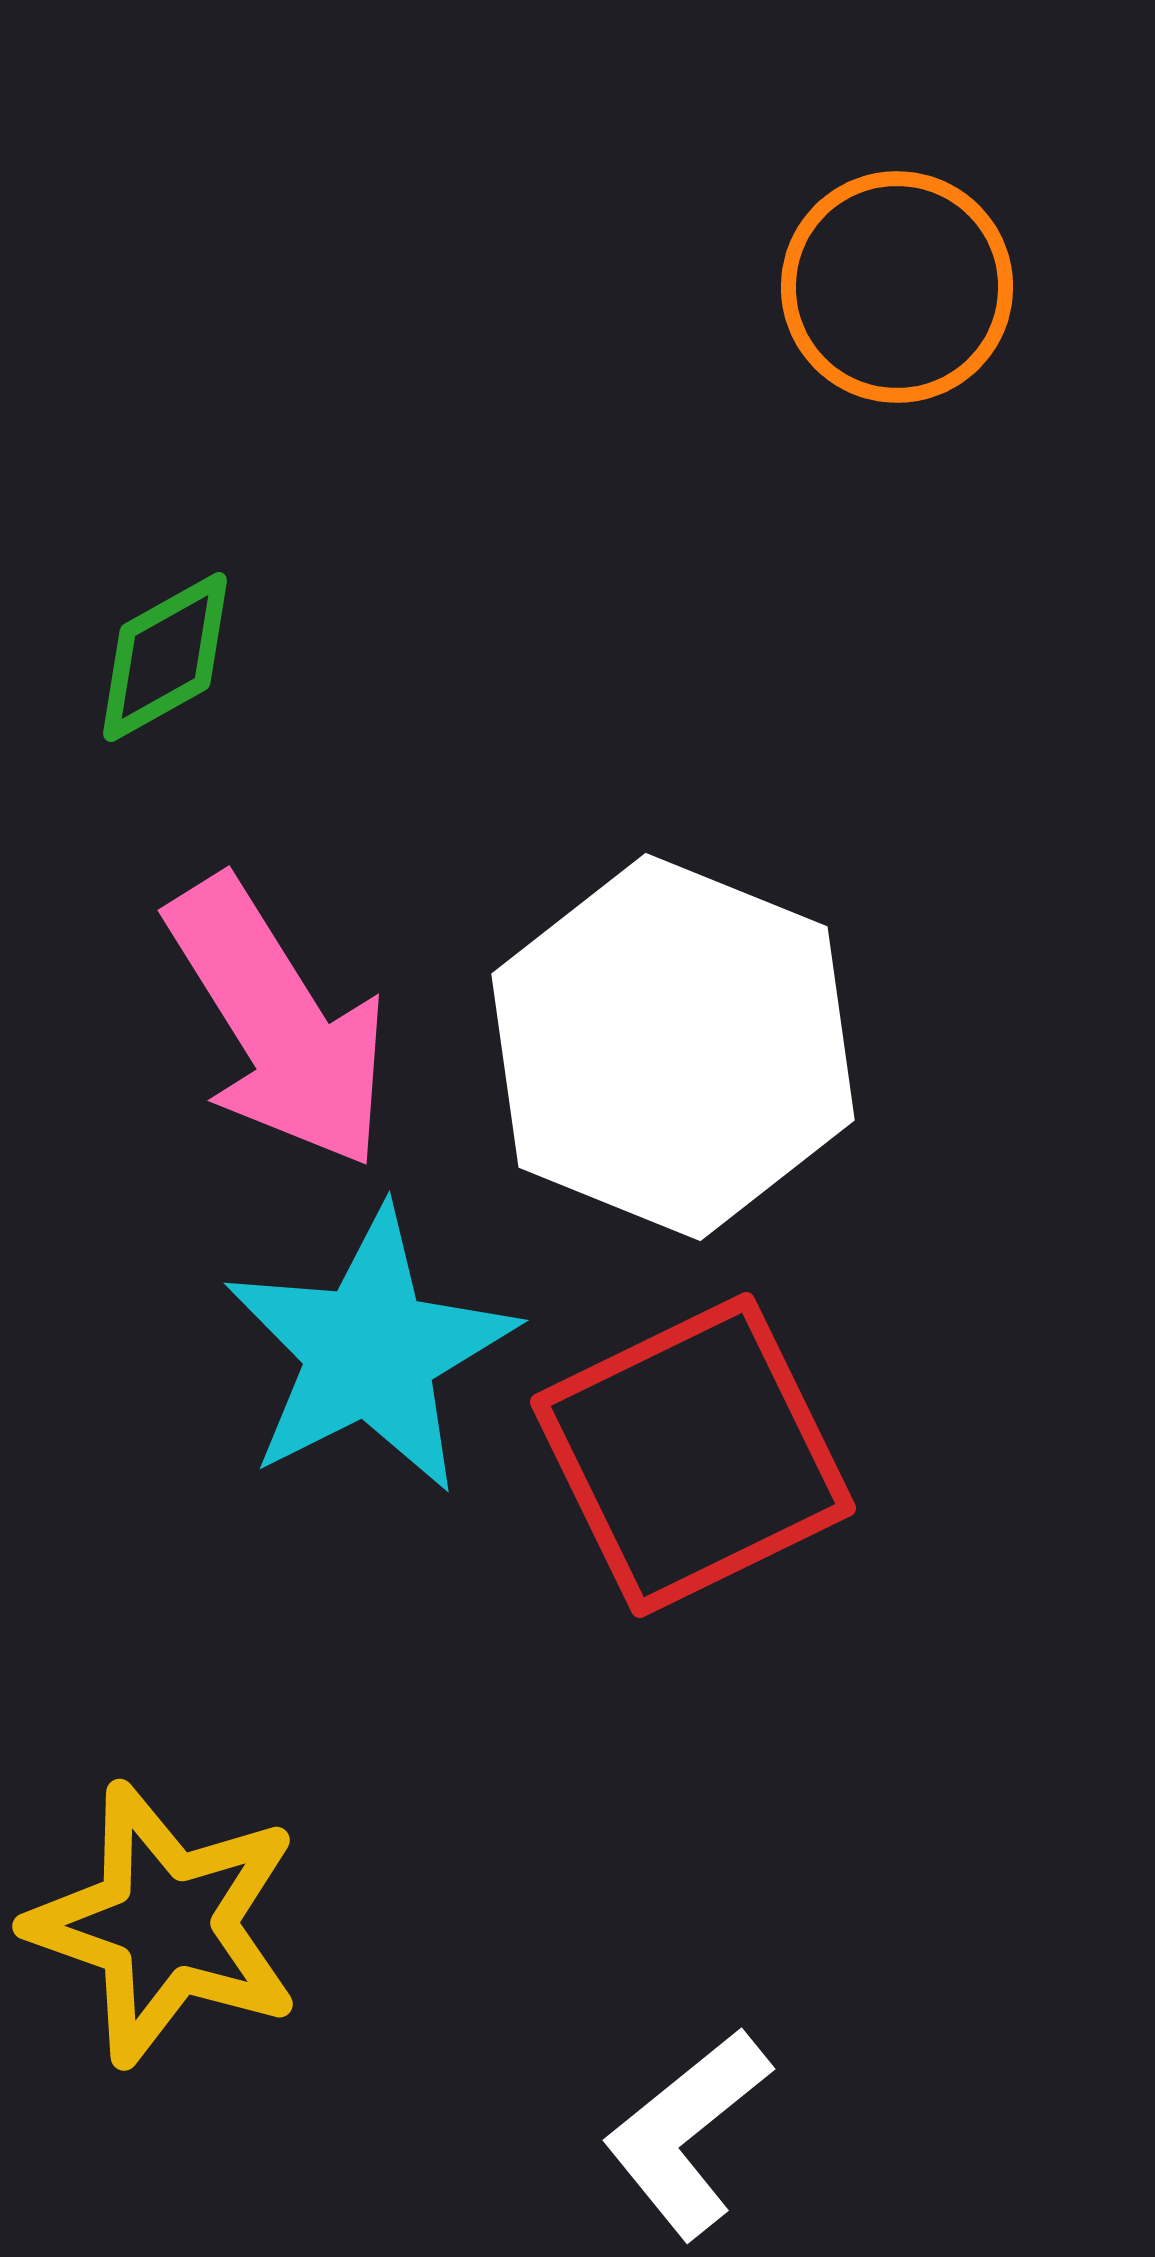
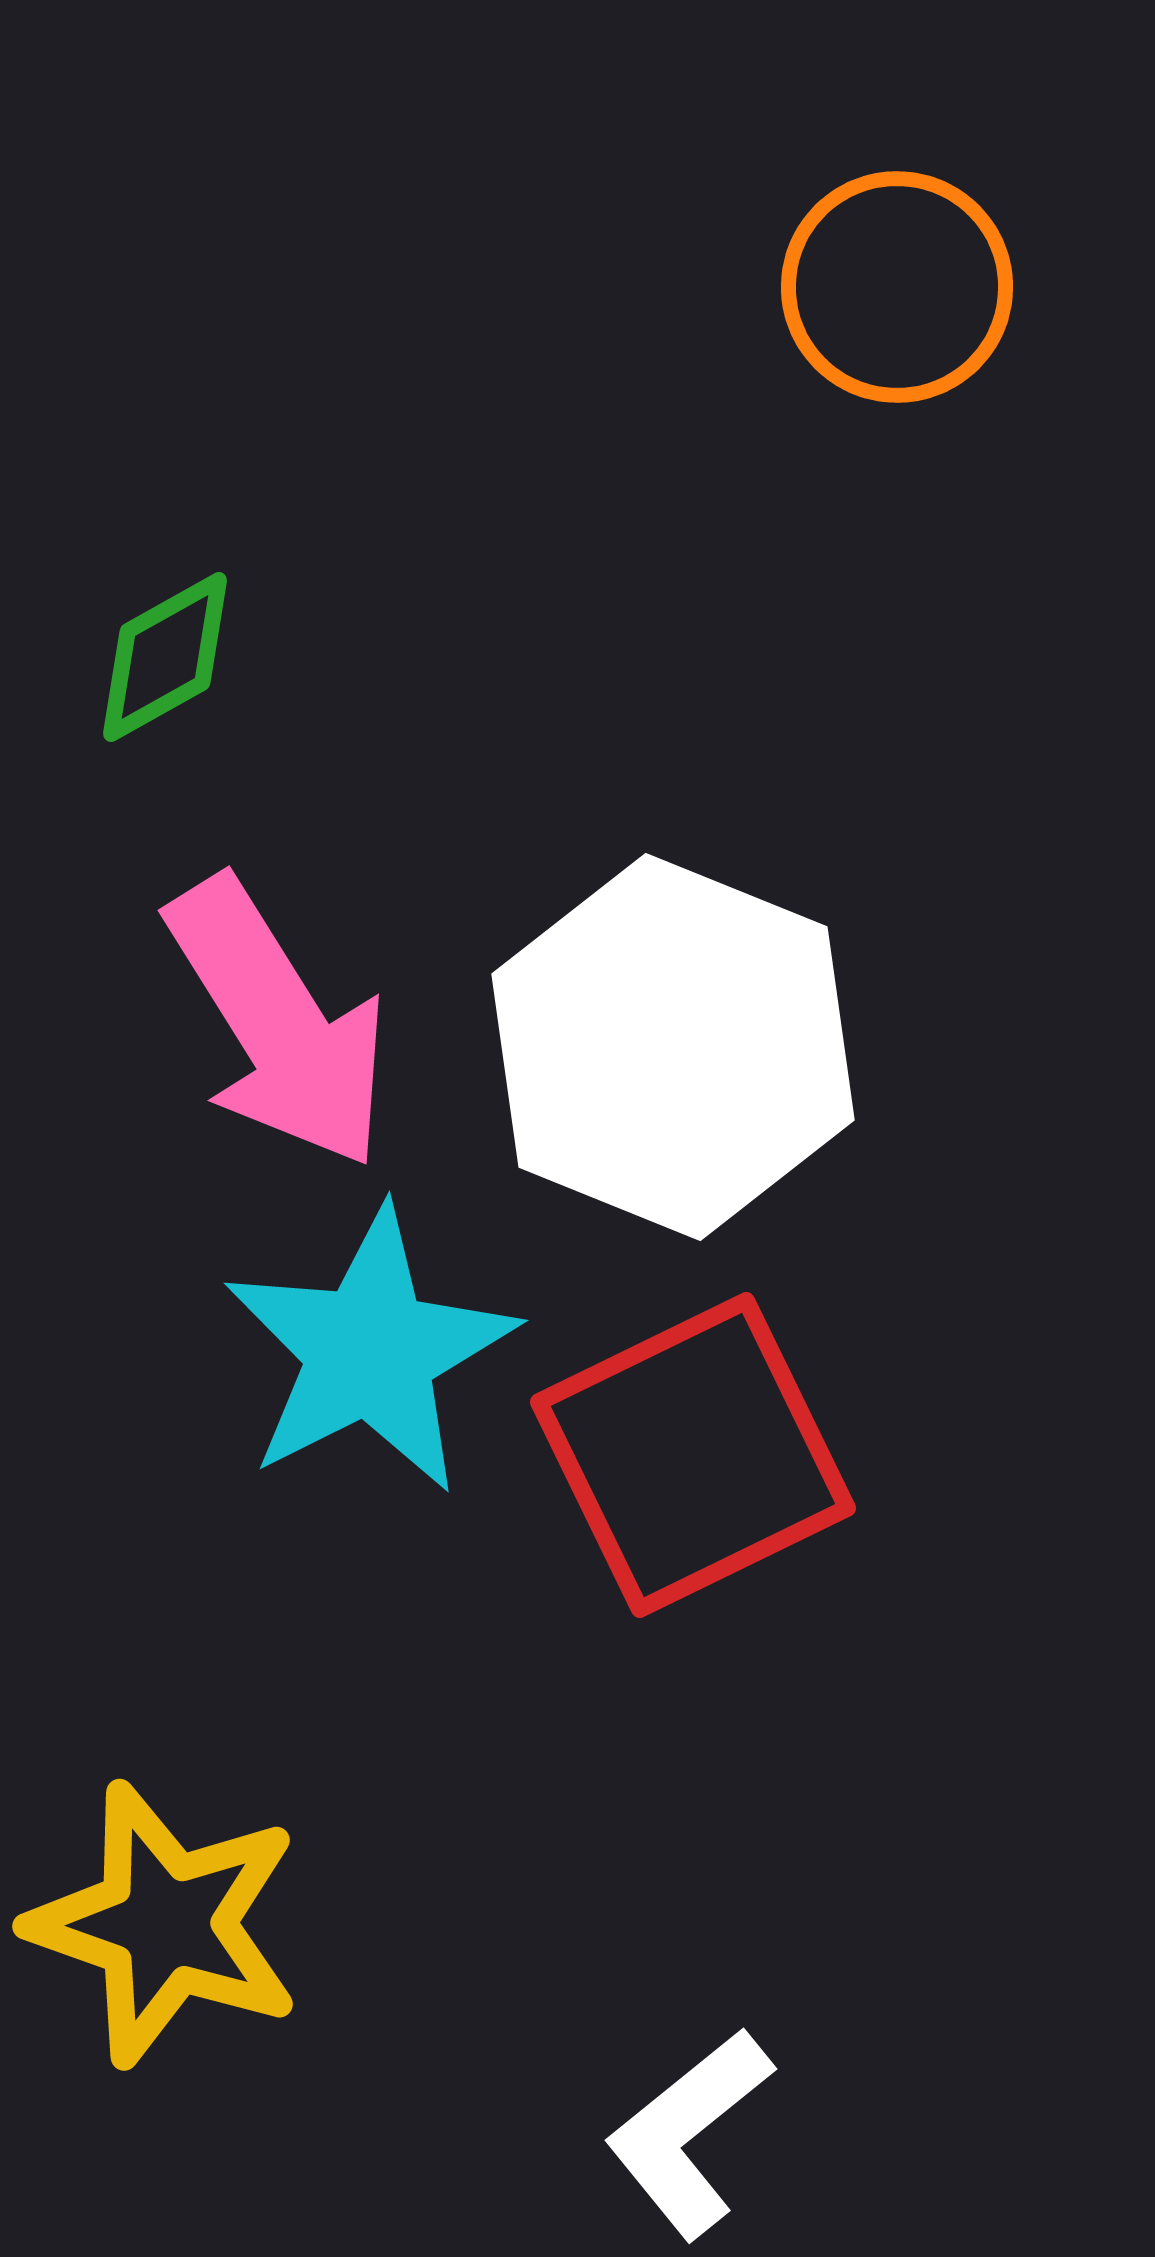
white L-shape: moved 2 px right
